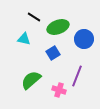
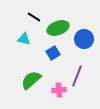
green ellipse: moved 1 px down
pink cross: rotated 24 degrees counterclockwise
